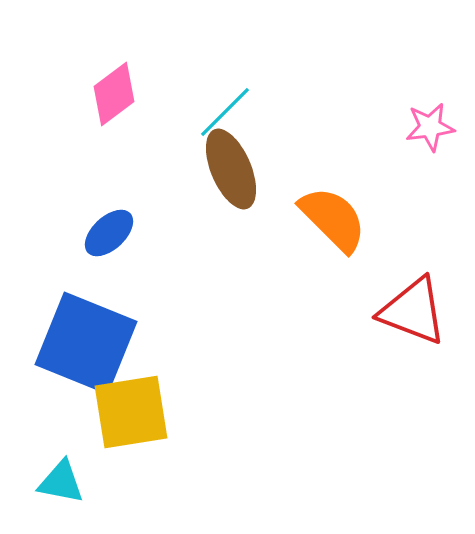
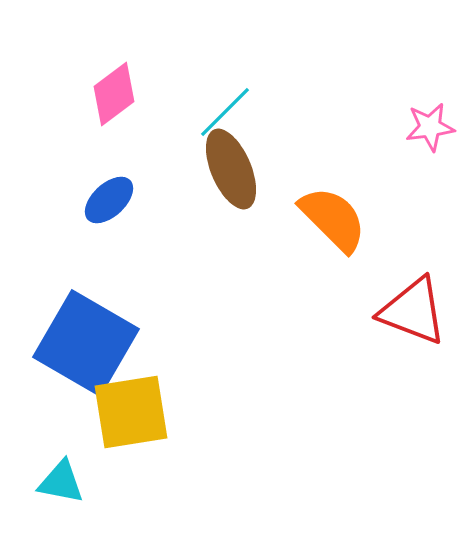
blue ellipse: moved 33 px up
blue square: rotated 8 degrees clockwise
